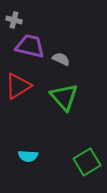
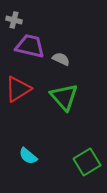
red triangle: moved 3 px down
cyan semicircle: rotated 36 degrees clockwise
